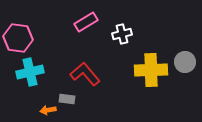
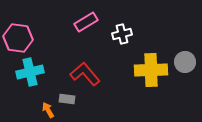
orange arrow: rotated 70 degrees clockwise
